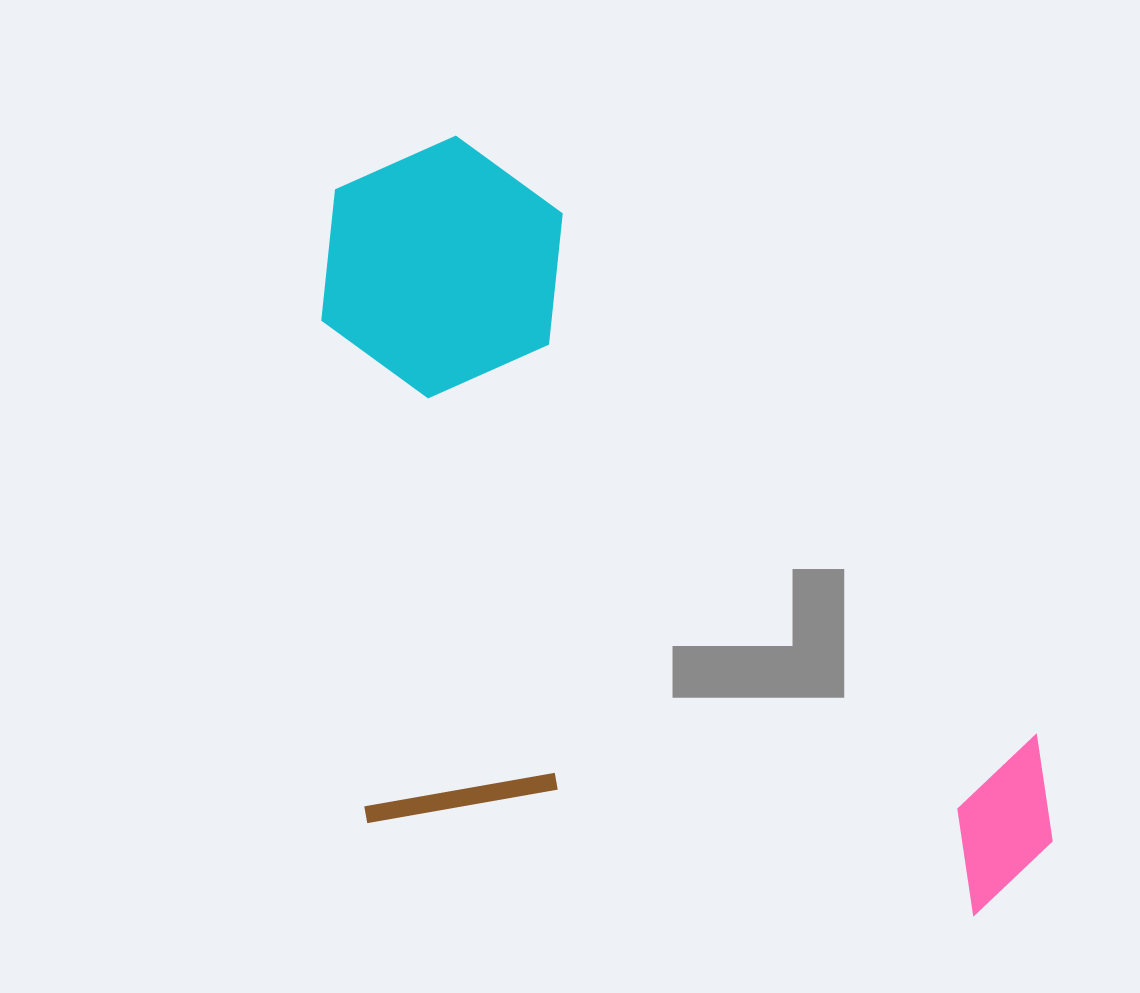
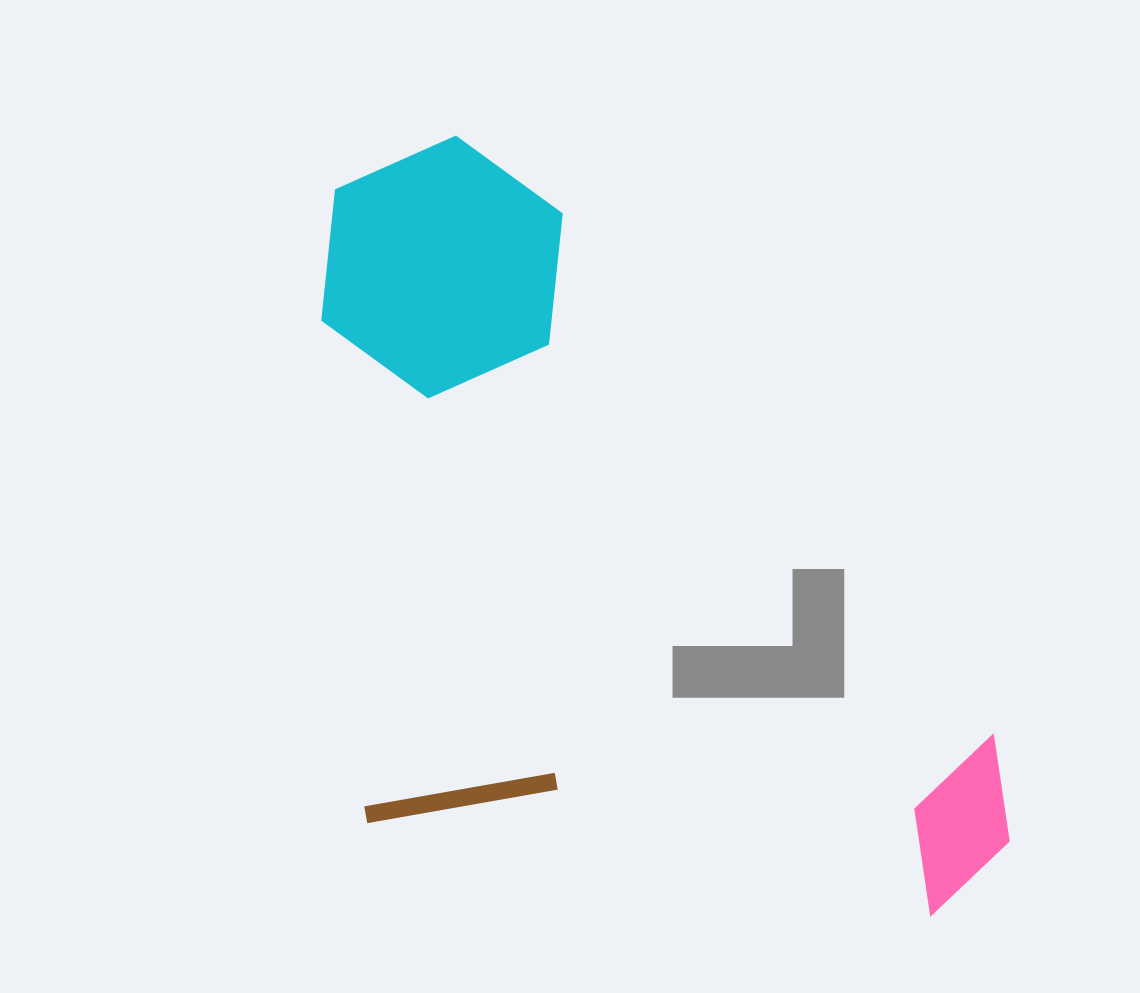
pink diamond: moved 43 px left
